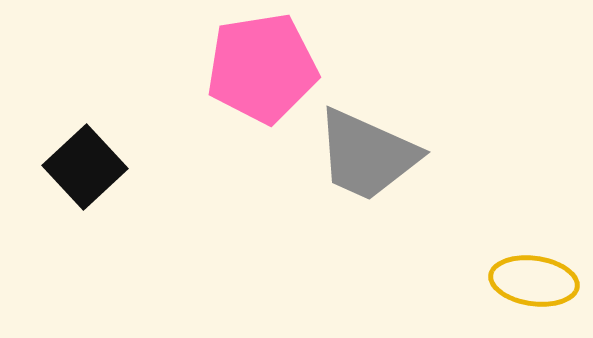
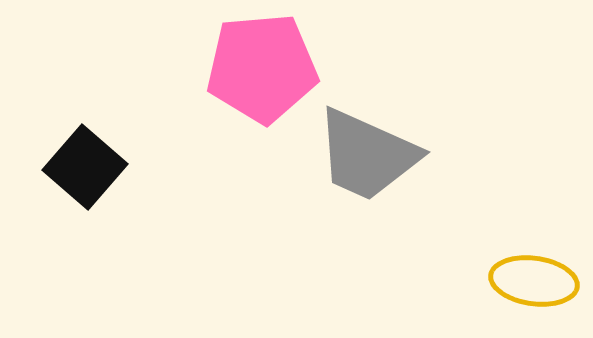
pink pentagon: rotated 4 degrees clockwise
black square: rotated 6 degrees counterclockwise
